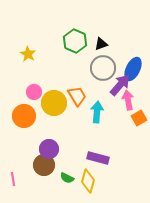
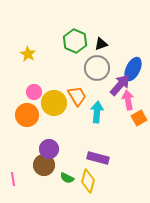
gray circle: moved 6 px left
orange circle: moved 3 px right, 1 px up
